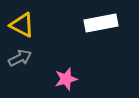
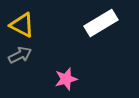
white rectangle: rotated 20 degrees counterclockwise
gray arrow: moved 3 px up
